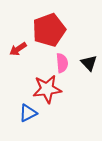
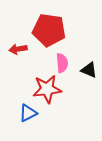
red pentagon: rotated 28 degrees clockwise
red arrow: rotated 24 degrees clockwise
black triangle: moved 7 px down; rotated 24 degrees counterclockwise
